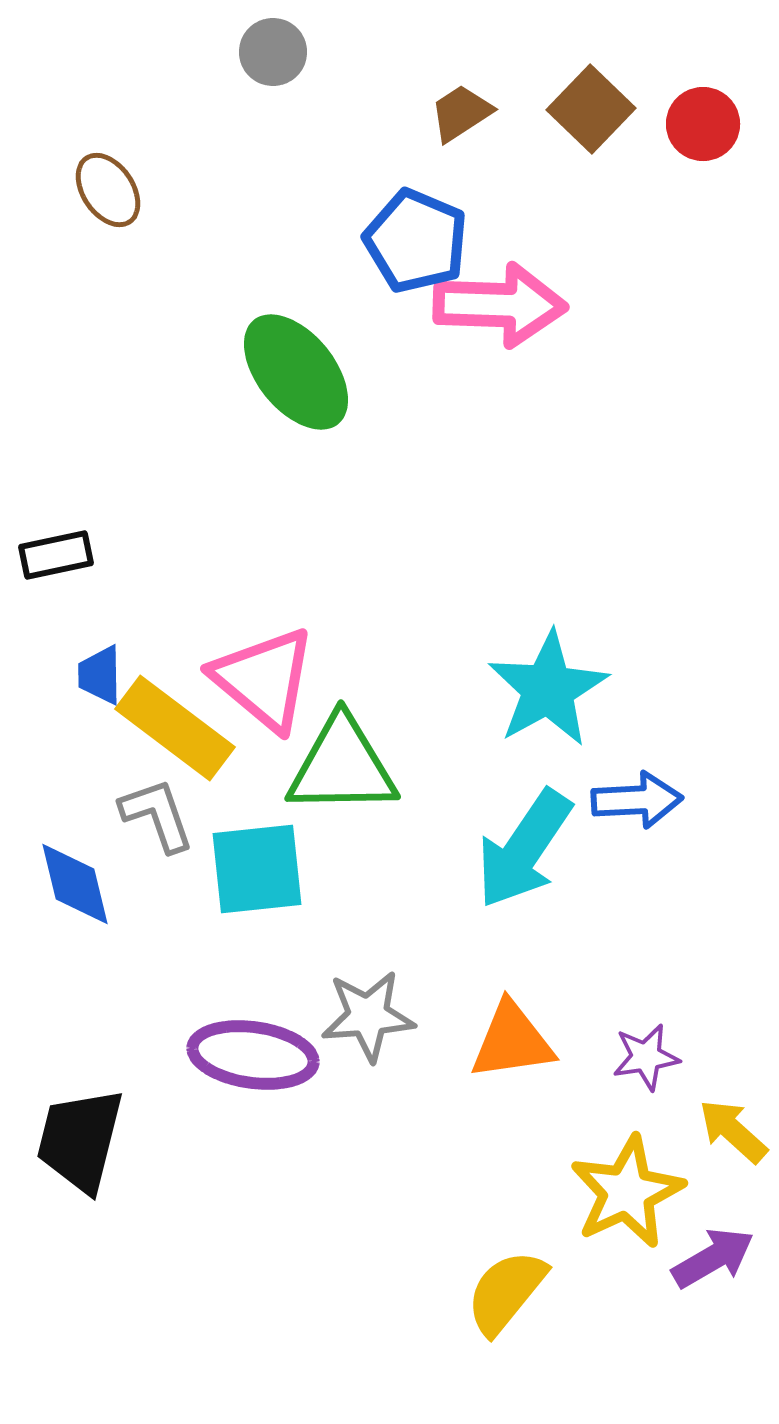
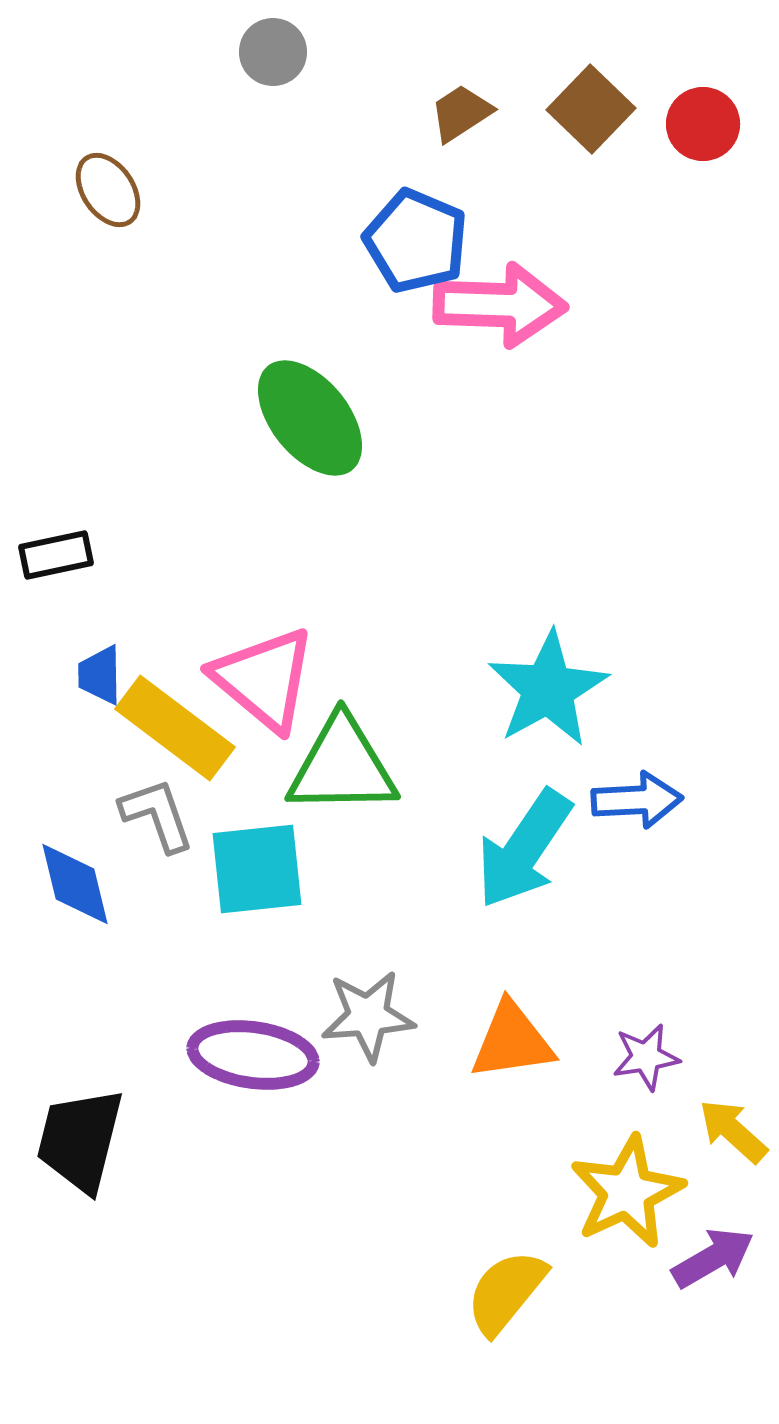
green ellipse: moved 14 px right, 46 px down
